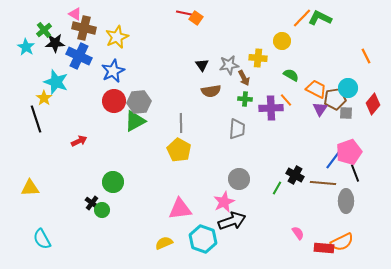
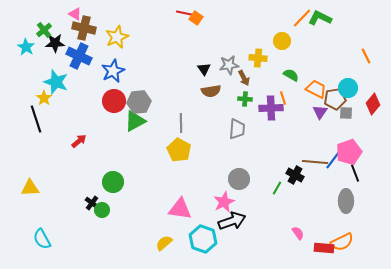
black triangle at (202, 65): moved 2 px right, 4 px down
orange line at (286, 100): moved 3 px left, 2 px up; rotated 24 degrees clockwise
purple triangle at (320, 109): moved 3 px down
red arrow at (79, 141): rotated 14 degrees counterclockwise
brown line at (323, 183): moved 8 px left, 21 px up
pink triangle at (180, 209): rotated 15 degrees clockwise
yellow semicircle at (164, 243): rotated 18 degrees counterclockwise
